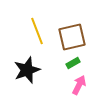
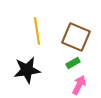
yellow line: rotated 12 degrees clockwise
brown square: moved 4 px right; rotated 36 degrees clockwise
black star: rotated 12 degrees clockwise
